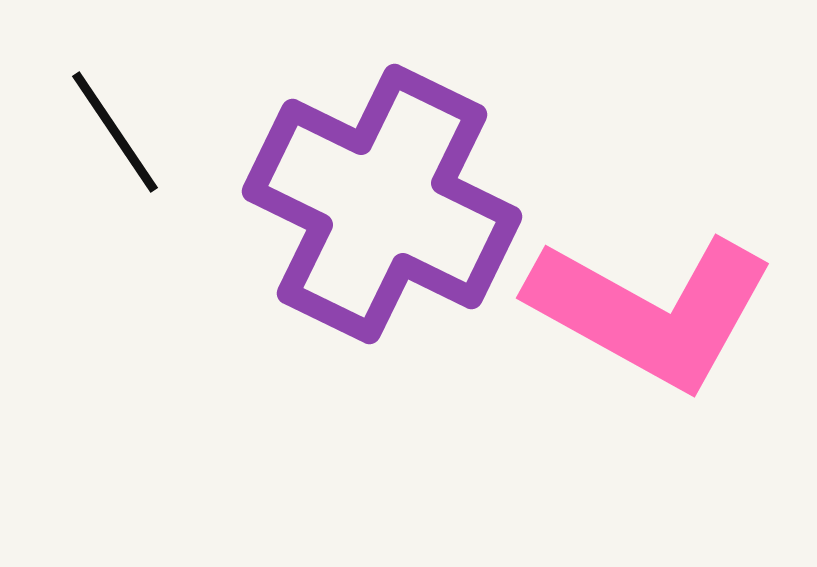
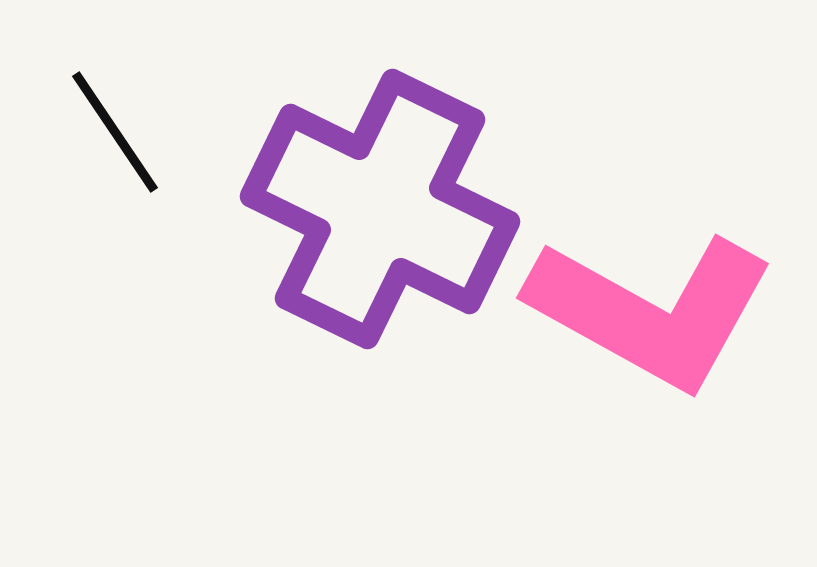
purple cross: moved 2 px left, 5 px down
